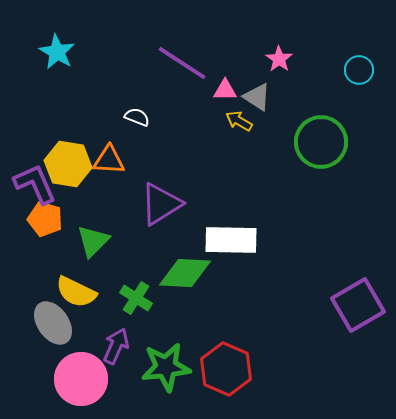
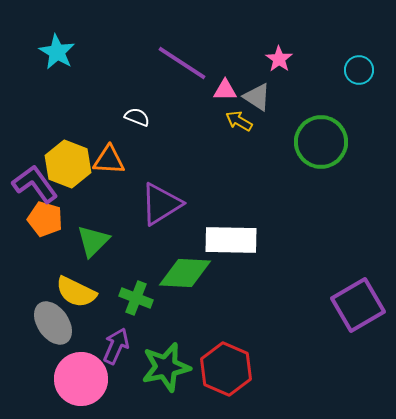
yellow hexagon: rotated 12 degrees clockwise
purple L-shape: rotated 12 degrees counterclockwise
green cross: rotated 12 degrees counterclockwise
green star: rotated 6 degrees counterclockwise
